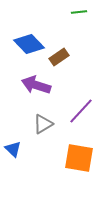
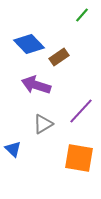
green line: moved 3 px right, 3 px down; rotated 42 degrees counterclockwise
